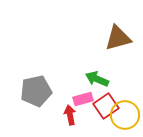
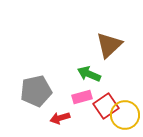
brown triangle: moved 9 px left, 7 px down; rotated 28 degrees counterclockwise
green arrow: moved 8 px left, 5 px up
pink rectangle: moved 1 px left, 2 px up
red arrow: moved 10 px left, 3 px down; rotated 96 degrees counterclockwise
